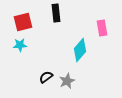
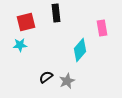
red square: moved 3 px right
